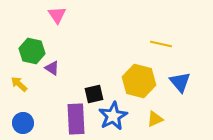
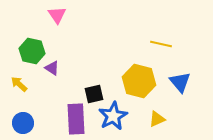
yellow triangle: moved 2 px right
